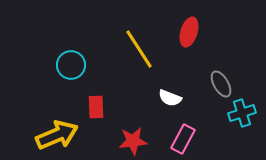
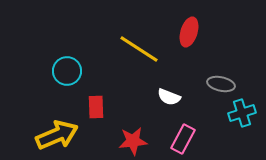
yellow line: rotated 24 degrees counterclockwise
cyan circle: moved 4 px left, 6 px down
gray ellipse: rotated 48 degrees counterclockwise
white semicircle: moved 1 px left, 1 px up
